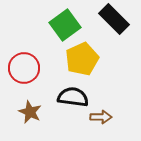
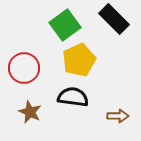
yellow pentagon: moved 3 px left, 1 px down
brown arrow: moved 17 px right, 1 px up
